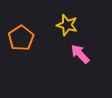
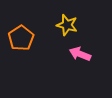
pink arrow: rotated 25 degrees counterclockwise
